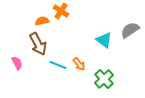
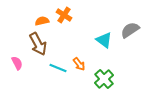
orange cross: moved 3 px right, 4 px down
cyan line: moved 3 px down
